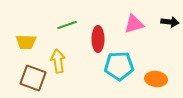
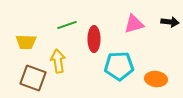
red ellipse: moved 4 px left
